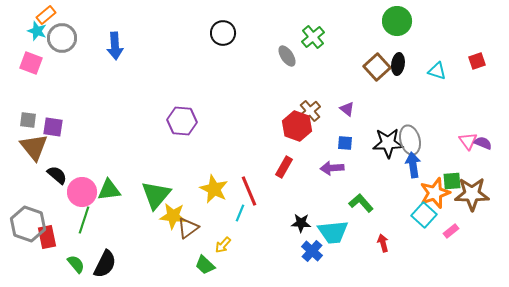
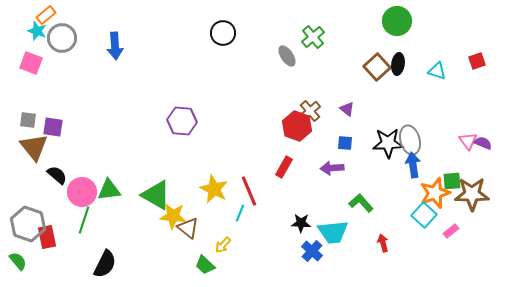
green triangle at (156, 195): rotated 40 degrees counterclockwise
brown triangle at (188, 228): rotated 45 degrees counterclockwise
green semicircle at (76, 264): moved 58 px left, 3 px up
